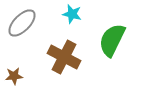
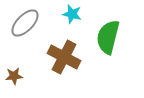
gray ellipse: moved 3 px right
green semicircle: moved 4 px left, 3 px up; rotated 12 degrees counterclockwise
